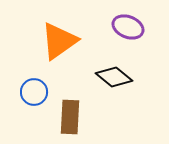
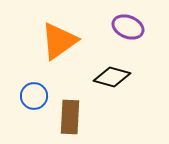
black diamond: moved 2 px left; rotated 24 degrees counterclockwise
blue circle: moved 4 px down
